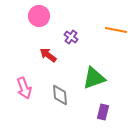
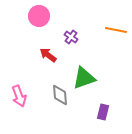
green triangle: moved 10 px left
pink arrow: moved 5 px left, 8 px down
